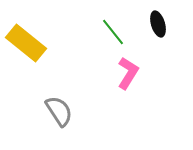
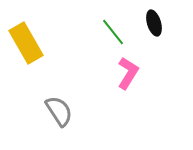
black ellipse: moved 4 px left, 1 px up
yellow rectangle: rotated 21 degrees clockwise
